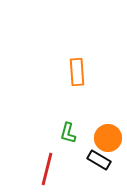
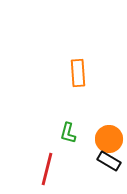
orange rectangle: moved 1 px right, 1 px down
orange circle: moved 1 px right, 1 px down
black rectangle: moved 10 px right, 1 px down
